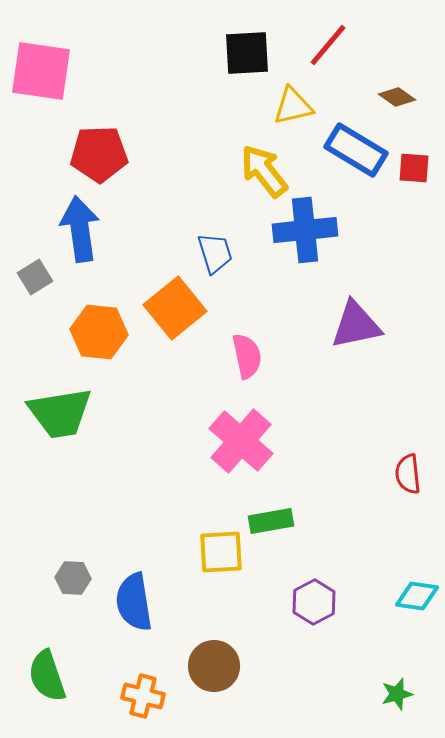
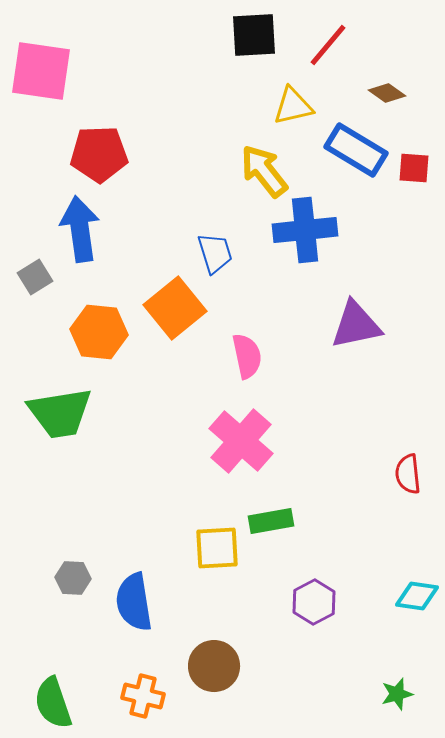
black square: moved 7 px right, 18 px up
brown diamond: moved 10 px left, 4 px up
yellow square: moved 4 px left, 4 px up
green semicircle: moved 6 px right, 27 px down
